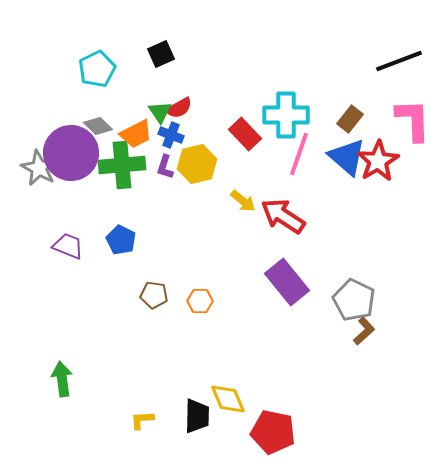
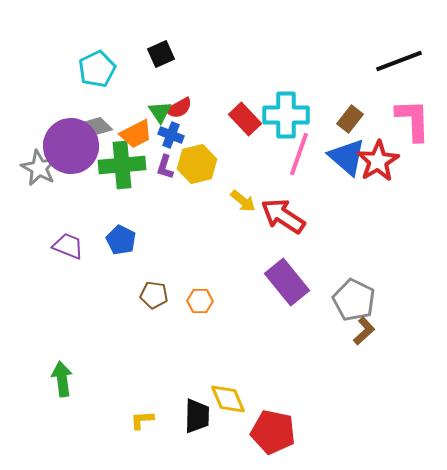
red rectangle: moved 15 px up
purple circle: moved 7 px up
